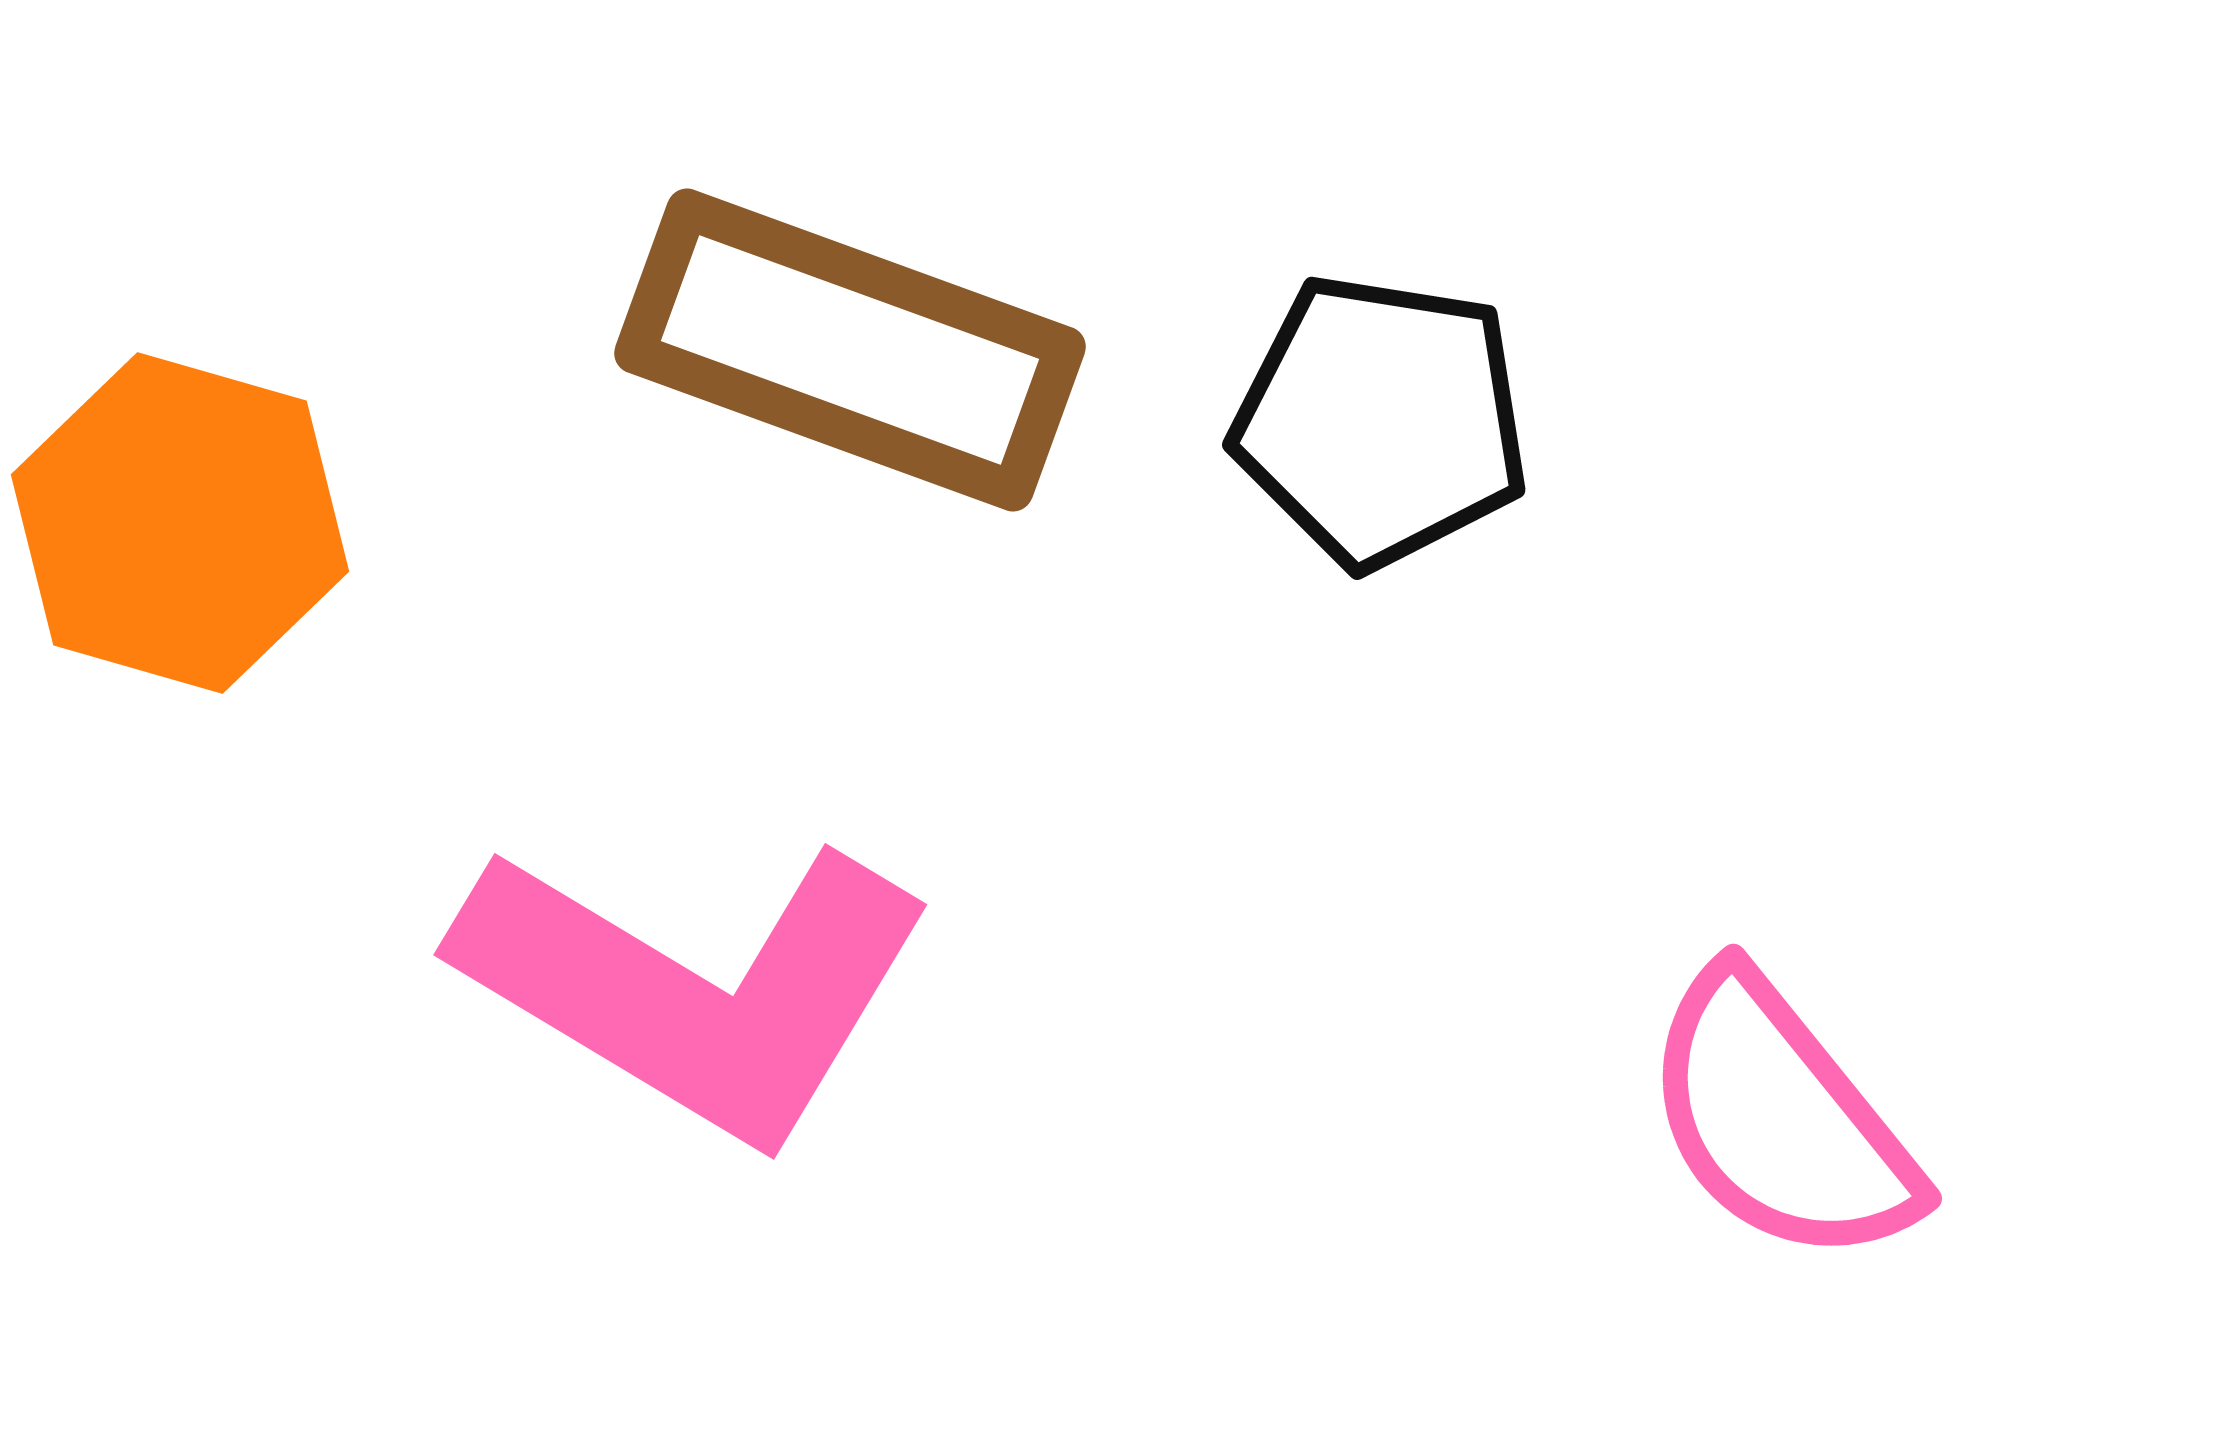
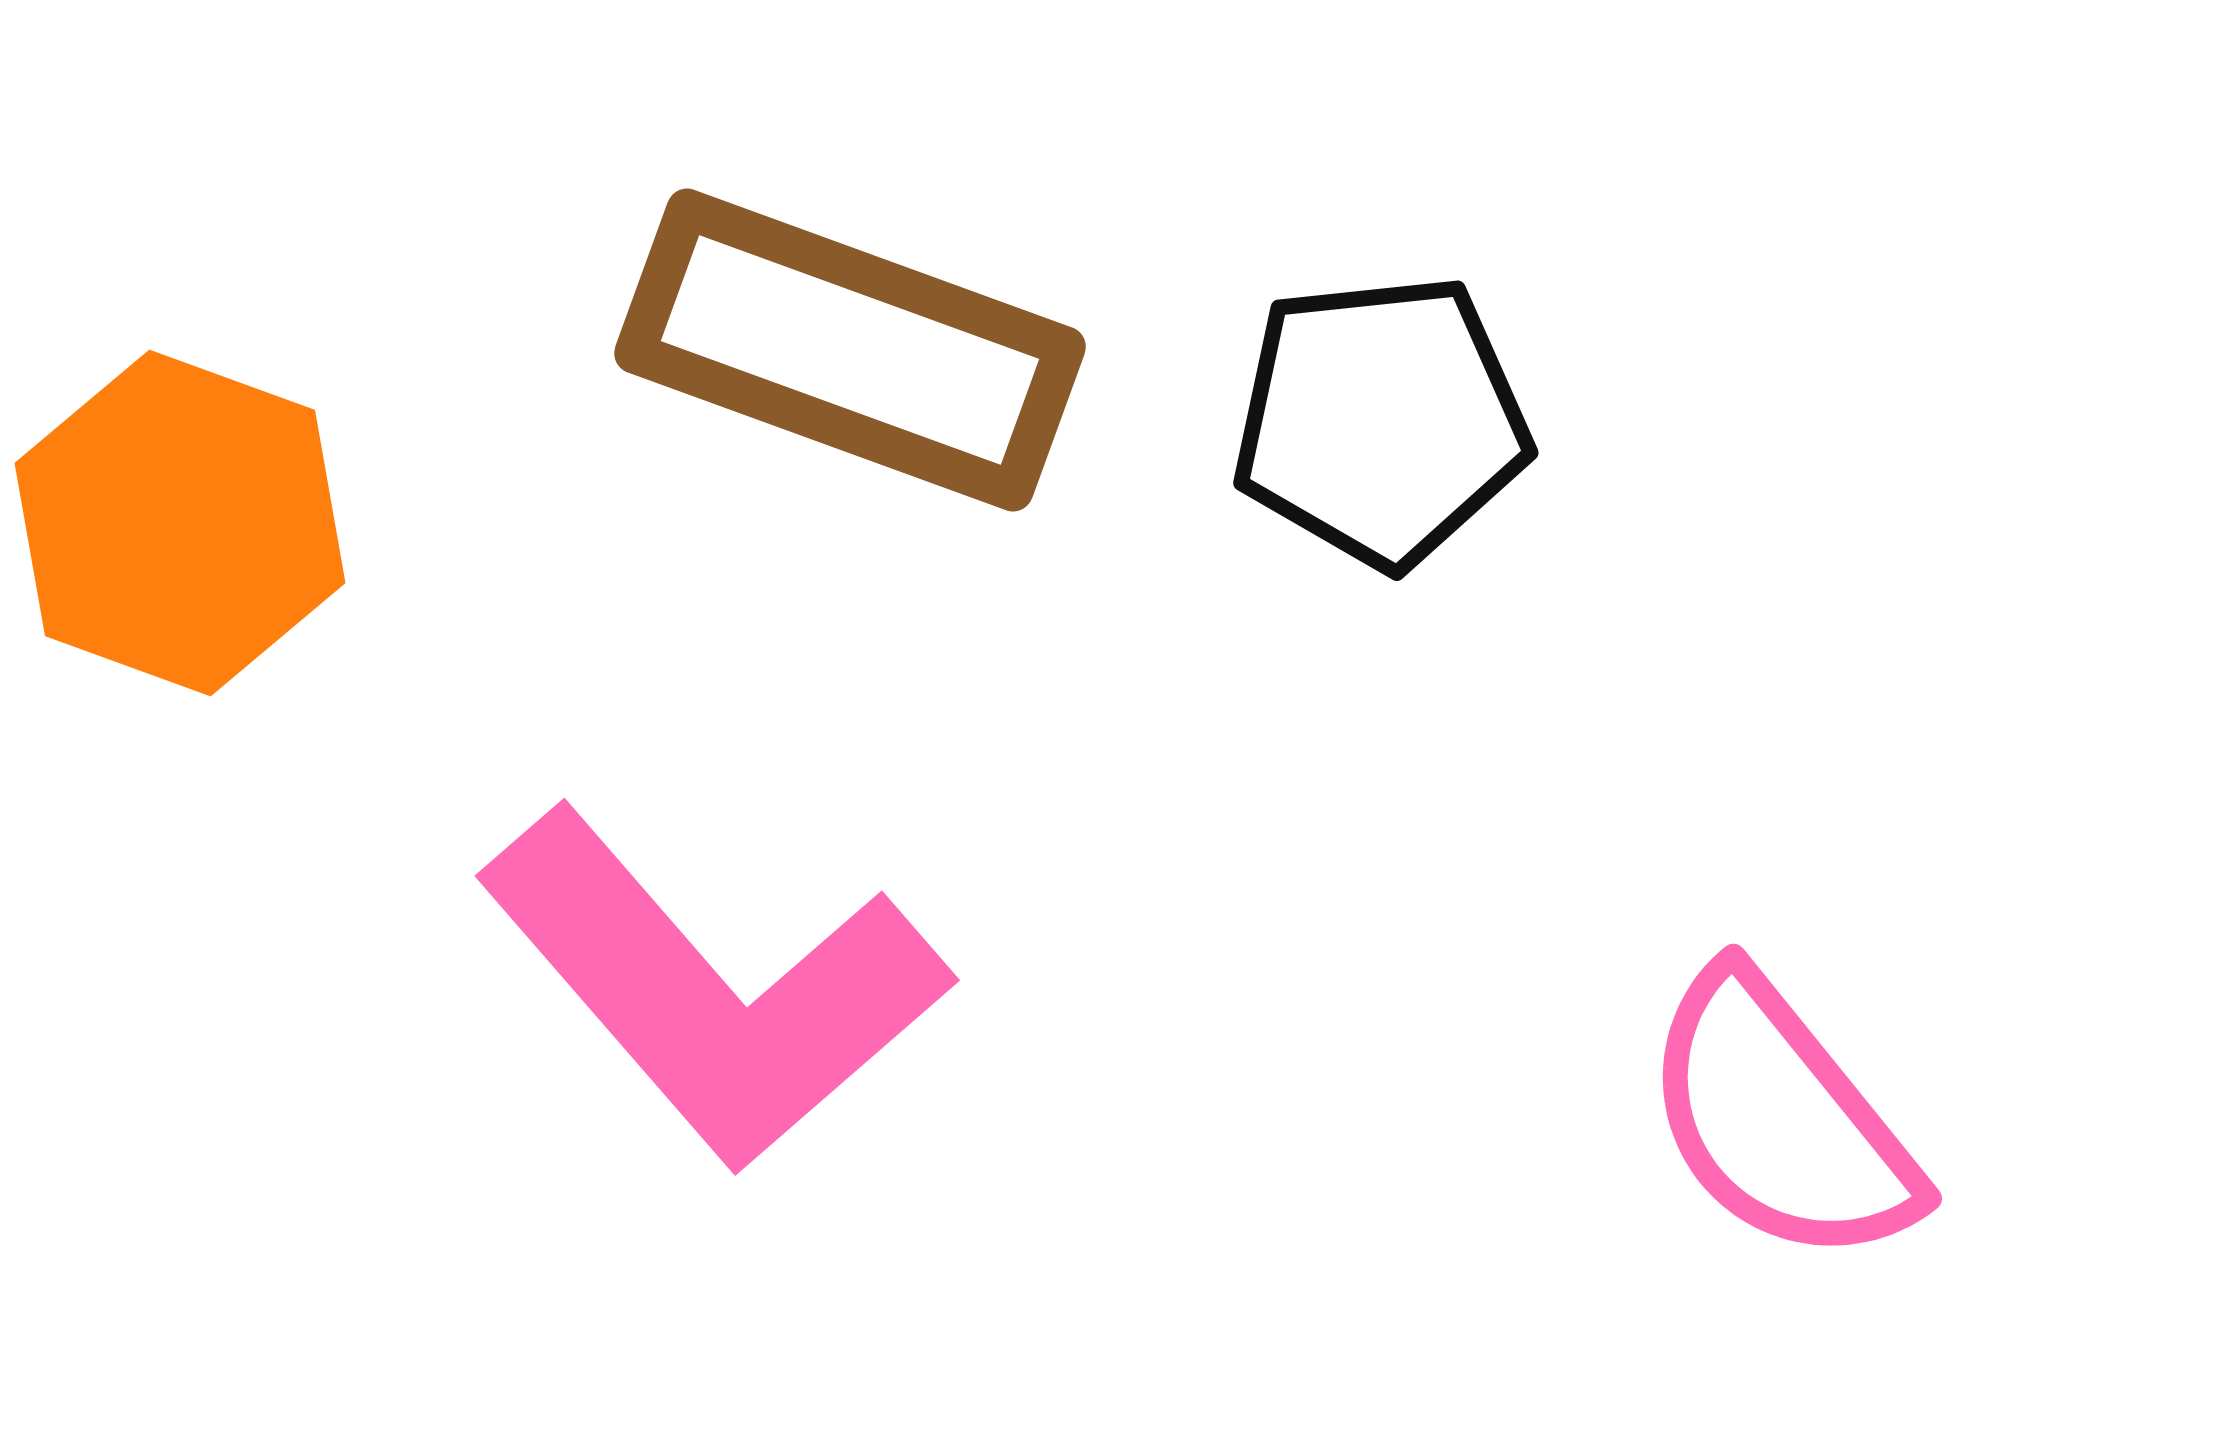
black pentagon: rotated 15 degrees counterclockwise
orange hexagon: rotated 4 degrees clockwise
pink L-shape: moved 18 px right; rotated 18 degrees clockwise
